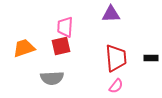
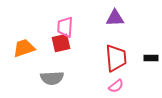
purple triangle: moved 4 px right, 4 px down
red square: moved 3 px up
pink semicircle: rotated 14 degrees clockwise
